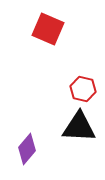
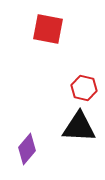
red square: rotated 12 degrees counterclockwise
red hexagon: moved 1 px right, 1 px up
